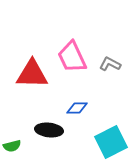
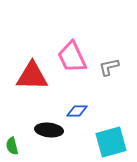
gray L-shape: moved 1 px left, 3 px down; rotated 40 degrees counterclockwise
red triangle: moved 2 px down
blue diamond: moved 3 px down
cyan square: rotated 12 degrees clockwise
green semicircle: rotated 90 degrees clockwise
